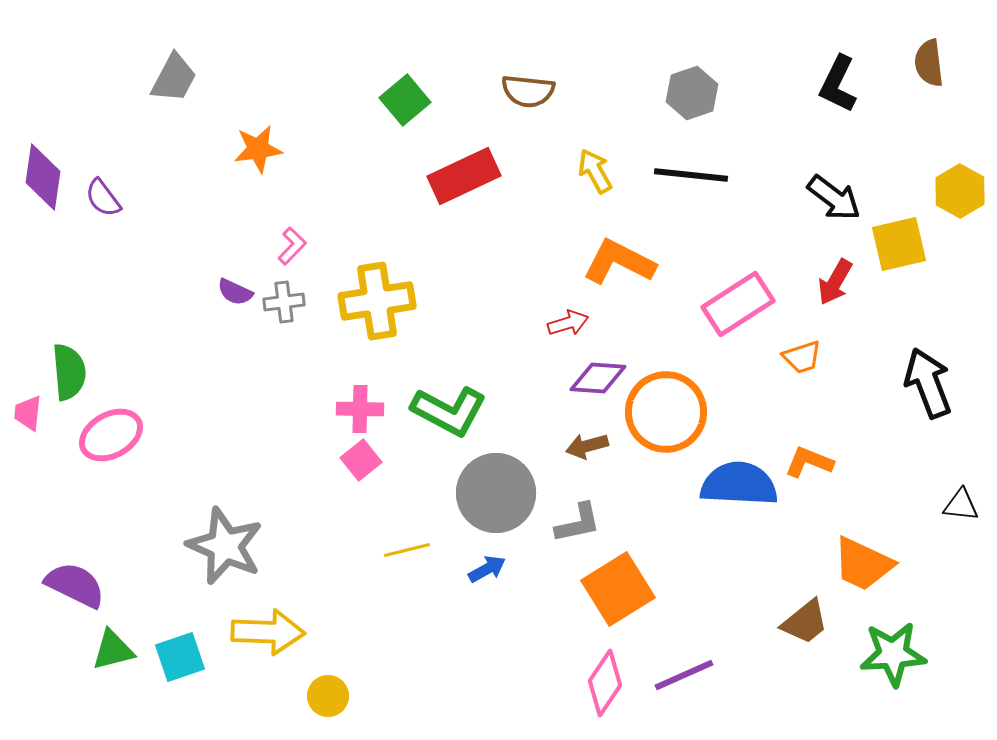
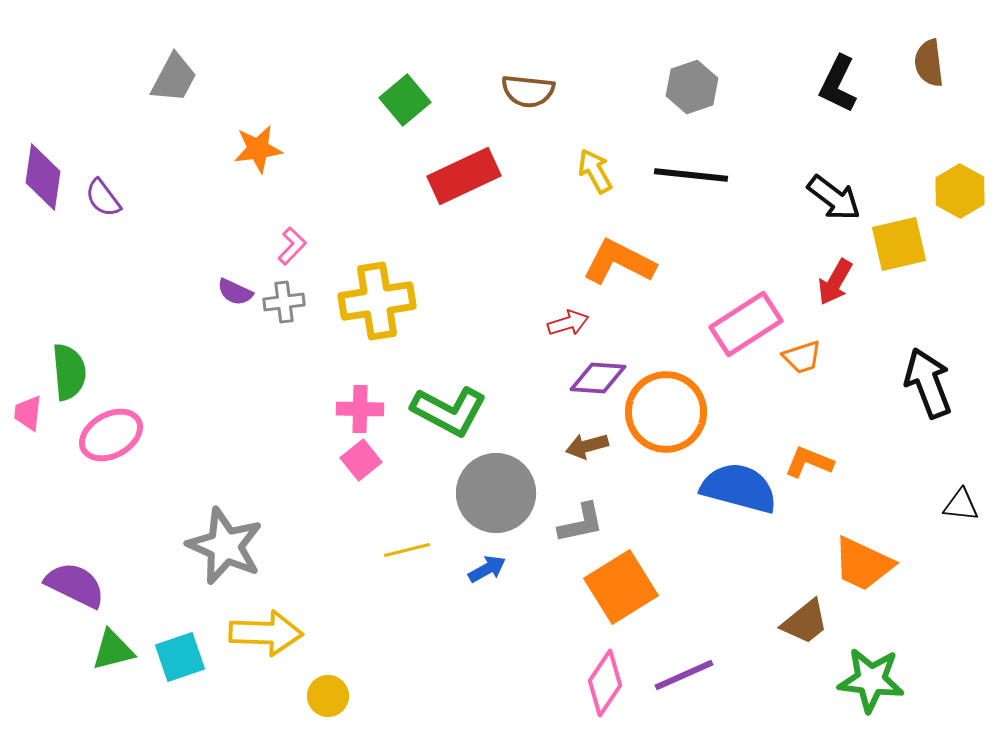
gray hexagon at (692, 93): moved 6 px up
pink rectangle at (738, 304): moved 8 px right, 20 px down
blue semicircle at (739, 484): moved 4 px down; rotated 12 degrees clockwise
gray L-shape at (578, 523): moved 3 px right
orange square at (618, 589): moved 3 px right, 2 px up
yellow arrow at (268, 632): moved 2 px left, 1 px down
green star at (893, 654): moved 22 px left, 26 px down; rotated 10 degrees clockwise
